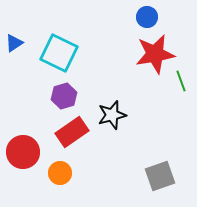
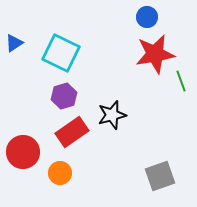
cyan square: moved 2 px right
